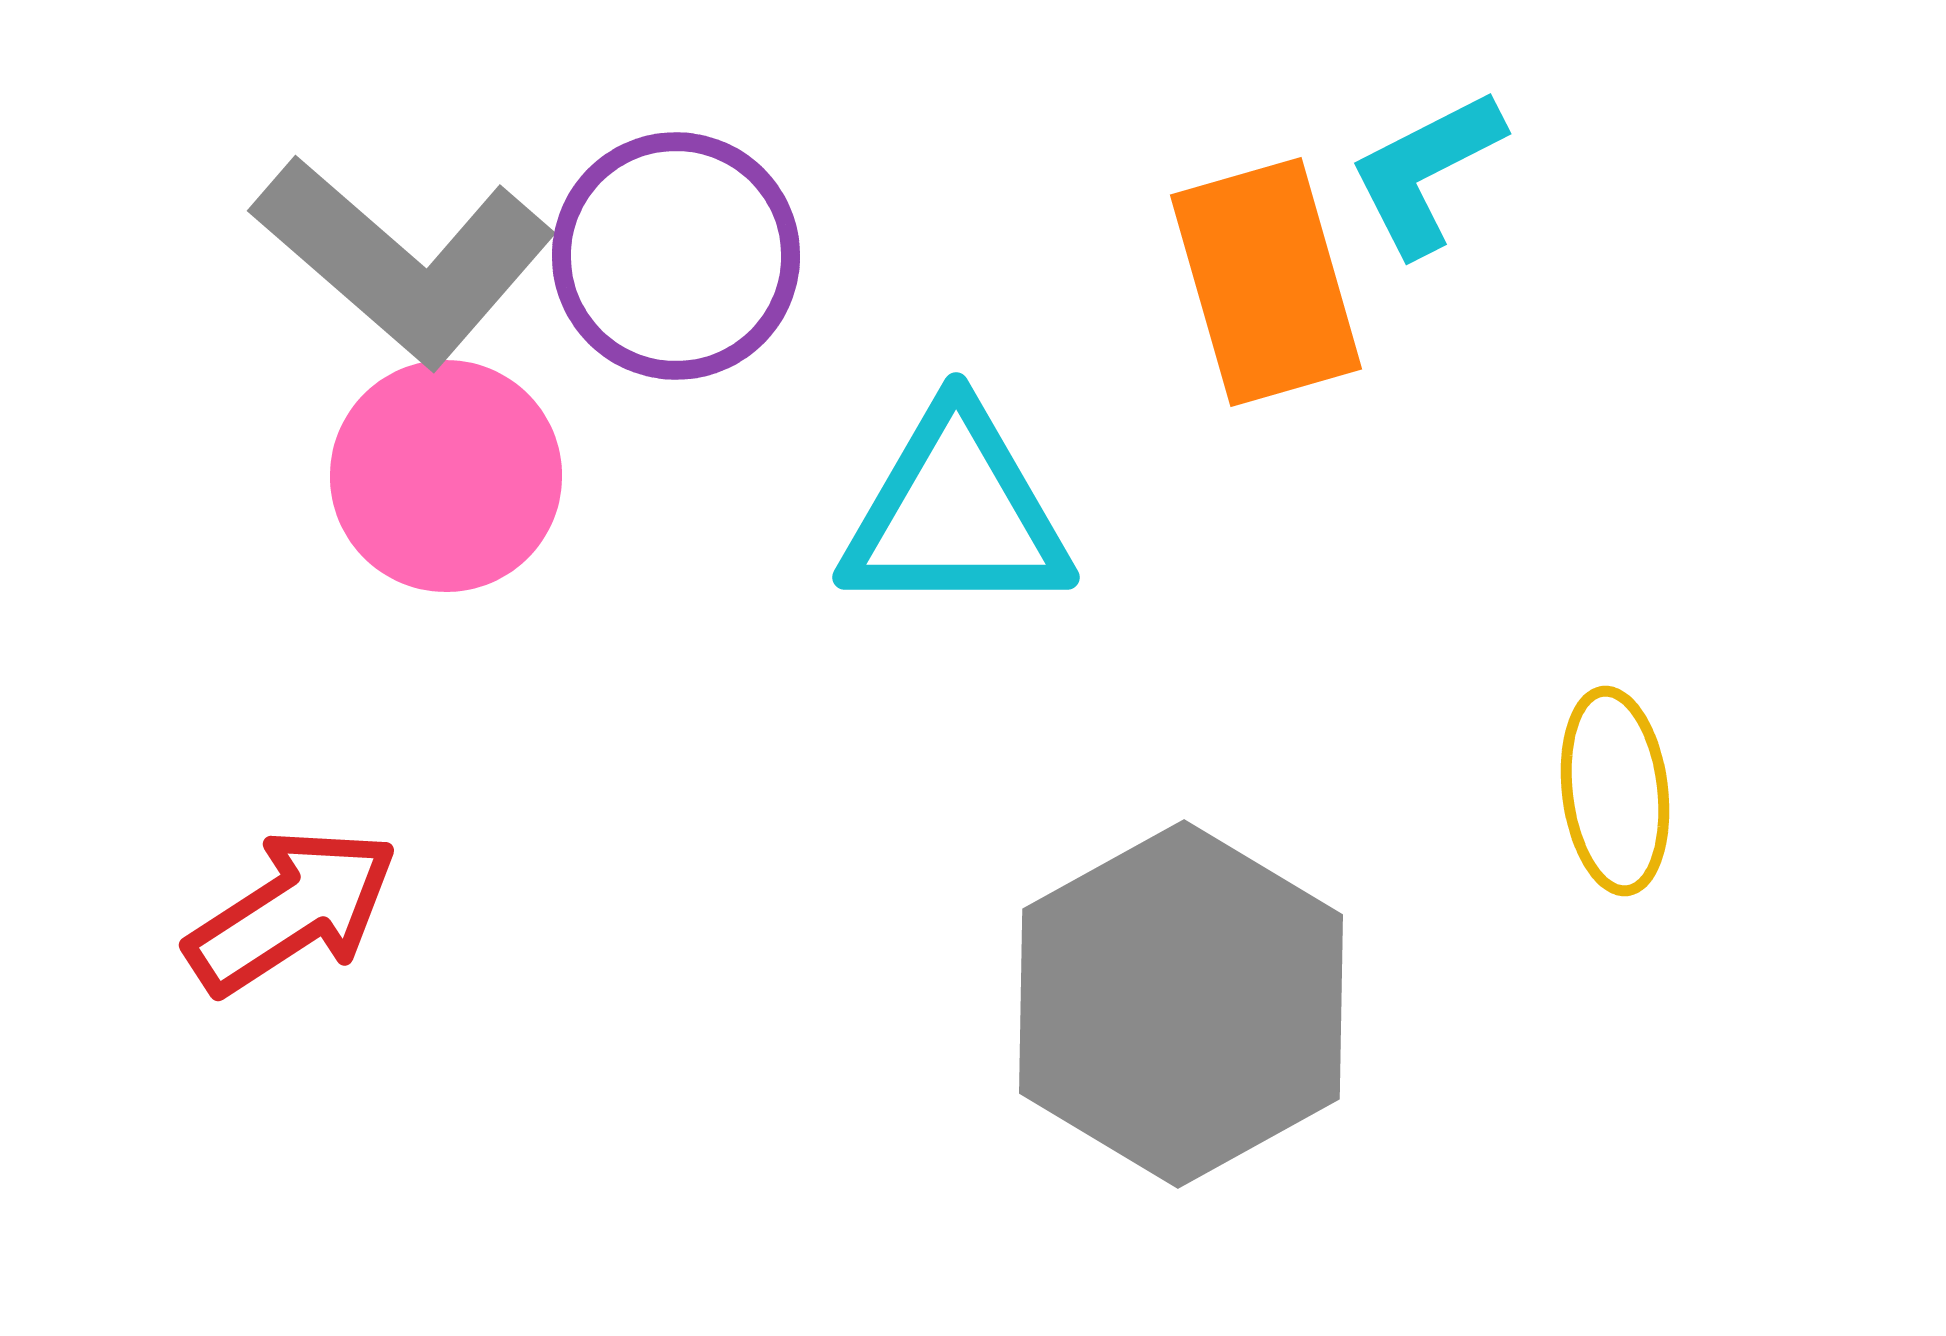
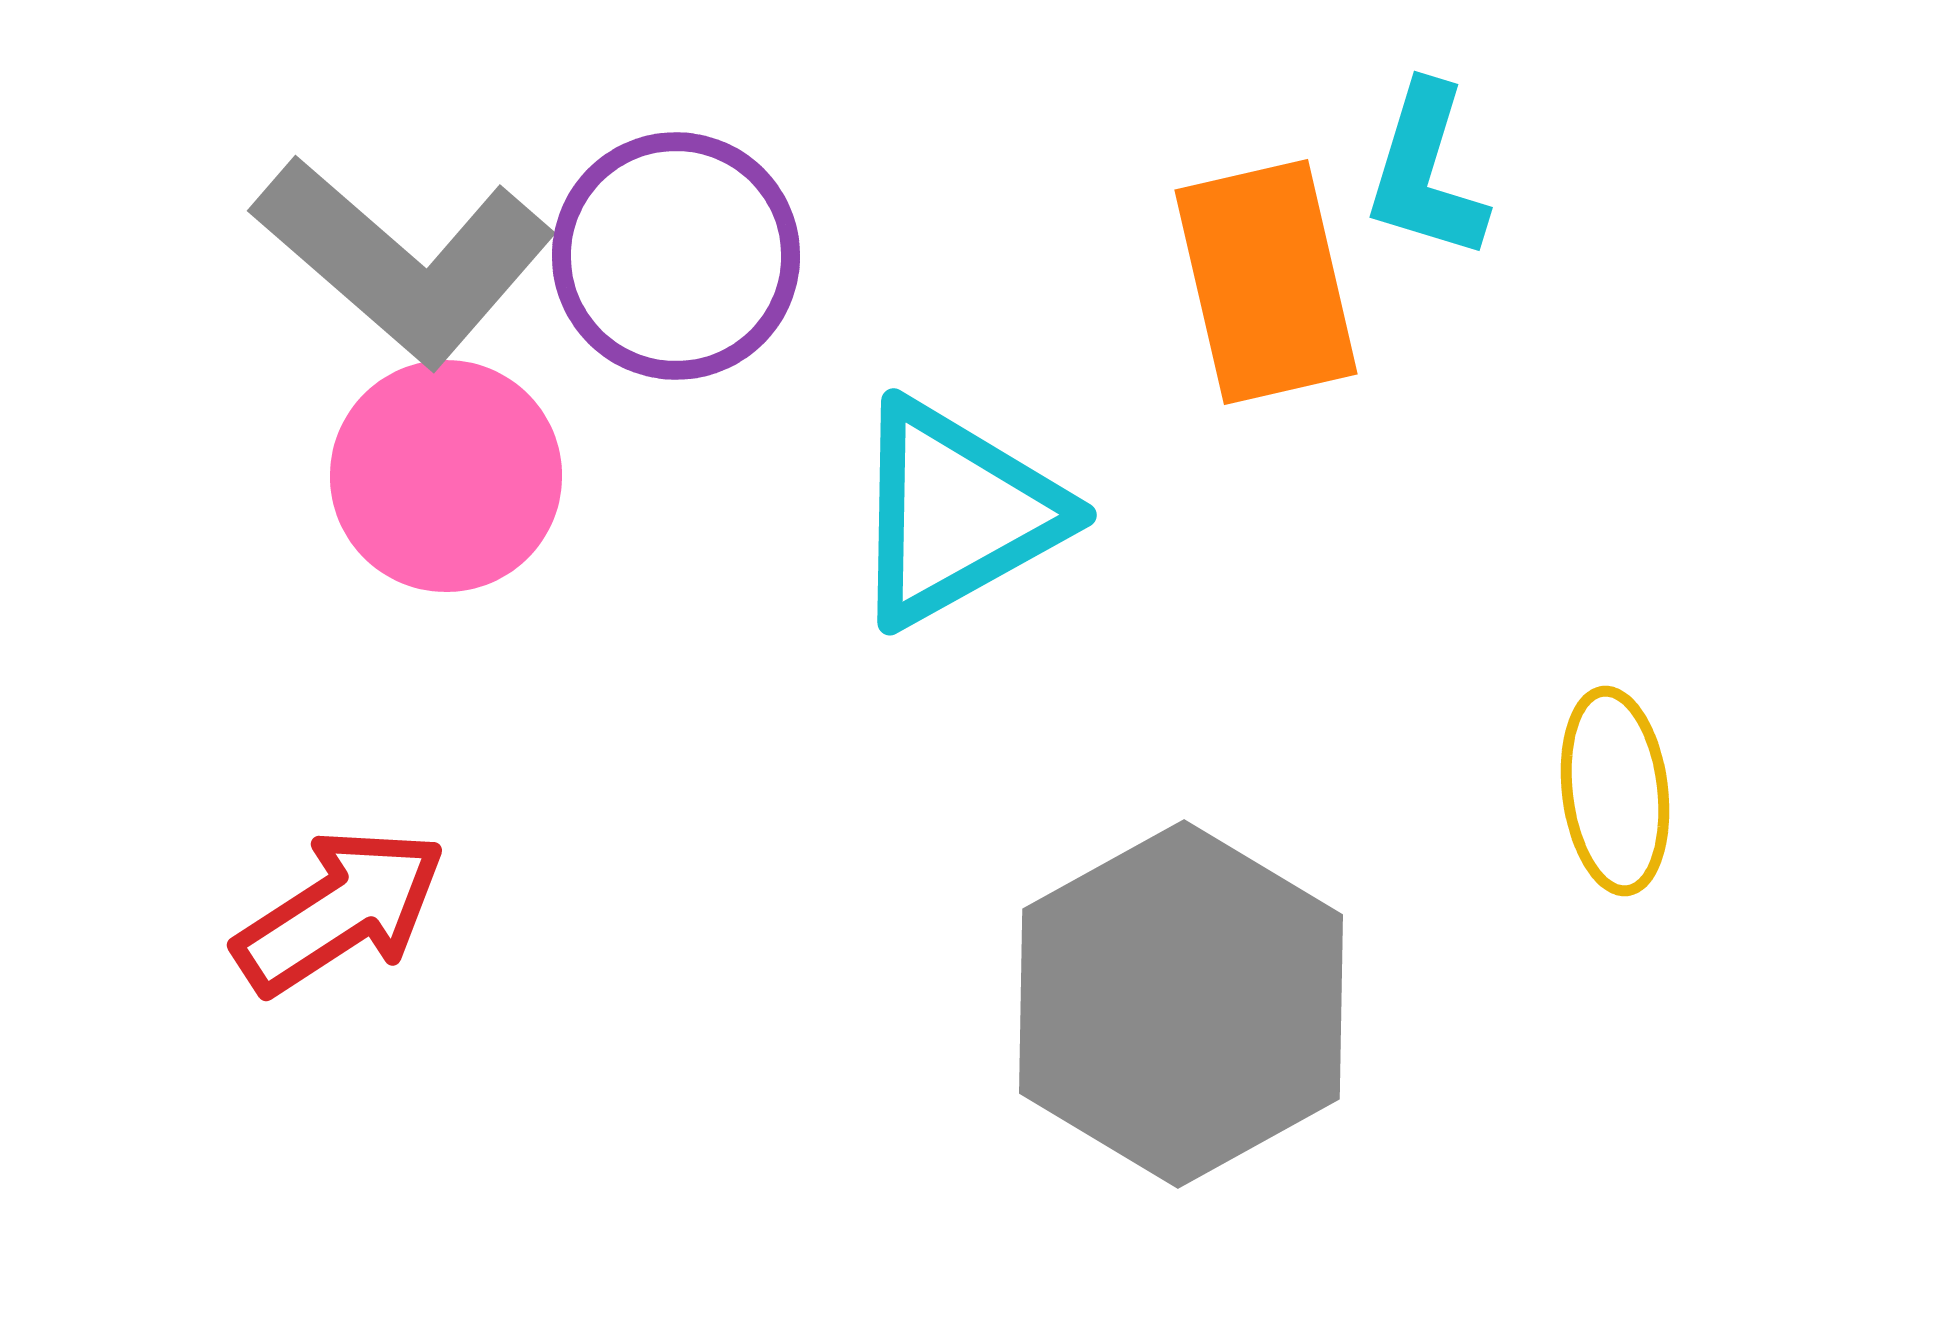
cyan L-shape: rotated 46 degrees counterclockwise
orange rectangle: rotated 3 degrees clockwise
cyan triangle: rotated 29 degrees counterclockwise
red arrow: moved 48 px right
